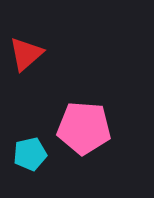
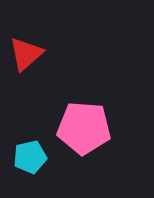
cyan pentagon: moved 3 px down
